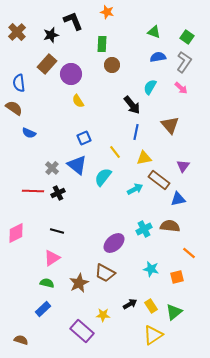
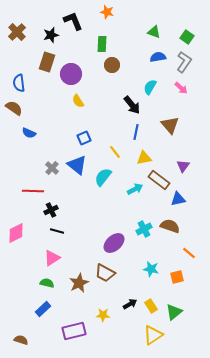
brown rectangle at (47, 64): moved 2 px up; rotated 24 degrees counterclockwise
black cross at (58, 193): moved 7 px left, 17 px down
brown semicircle at (170, 226): rotated 12 degrees clockwise
purple rectangle at (82, 331): moved 8 px left; rotated 55 degrees counterclockwise
